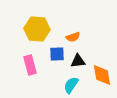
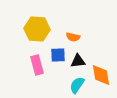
orange semicircle: rotated 32 degrees clockwise
blue square: moved 1 px right, 1 px down
pink rectangle: moved 7 px right
orange diamond: moved 1 px left
cyan semicircle: moved 6 px right
